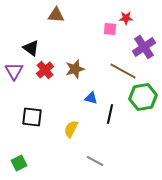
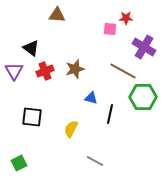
brown triangle: moved 1 px right
purple cross: rotated 25 degrees counterclockwise
red cross: moved 1 px down; rotated 18 degrees clockwise
green hexagon: rotated 8 degrees clockwise
